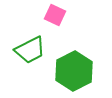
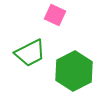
green trapezoid: moved 3 px down
